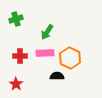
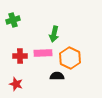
green cross: moved 3 px left, 1 px down
green arrow: moved 7 px right, 2 px down; rotated 21 degrees counterclockwise
pink rectangle: moved 2 px left
red star: rotated 16 degrees counterclockwise
